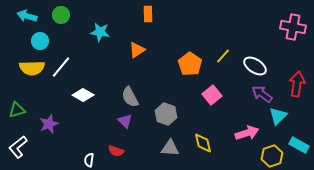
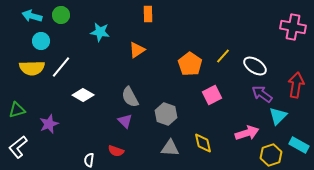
cyan arrow: moved 5 px right
cyan circle: moved 1 px right
red arrow: moved 1 px left, 1 px down
pink square: rotated 12 degrees clockwise
yellow hexagon: moved 1 px left, 1 px up
